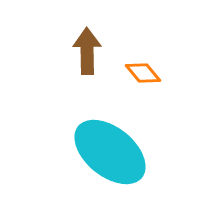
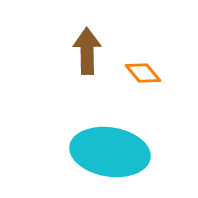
cyan ellipse: rotated 30 degrees counterclockwise
